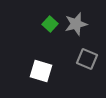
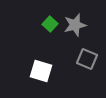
gray star: moved 1 px left, 1 px down
